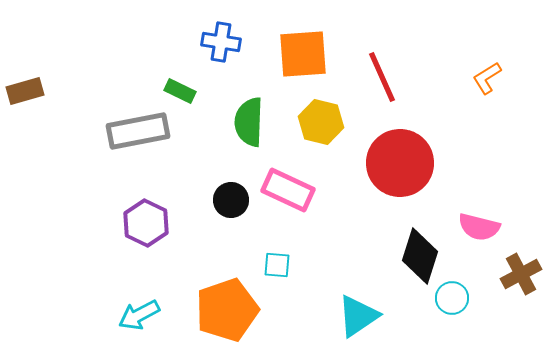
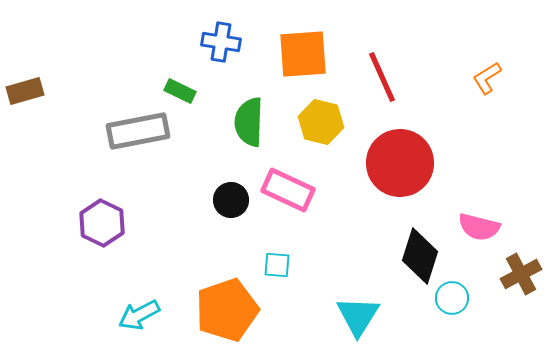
purple hexagon: moved 44 px left
cyan triangle: rotated 24 degrees counterclockwise
